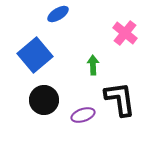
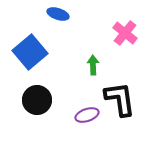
blue ellipse: rotated 50 degrees clockwise
blue square: moved 5 px left, 3 px up
black circle: moved 7 px left
purple ellipse: moved 4 px right
